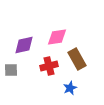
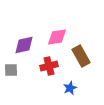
brown rectangle: moved 4 px right, 3 px up
